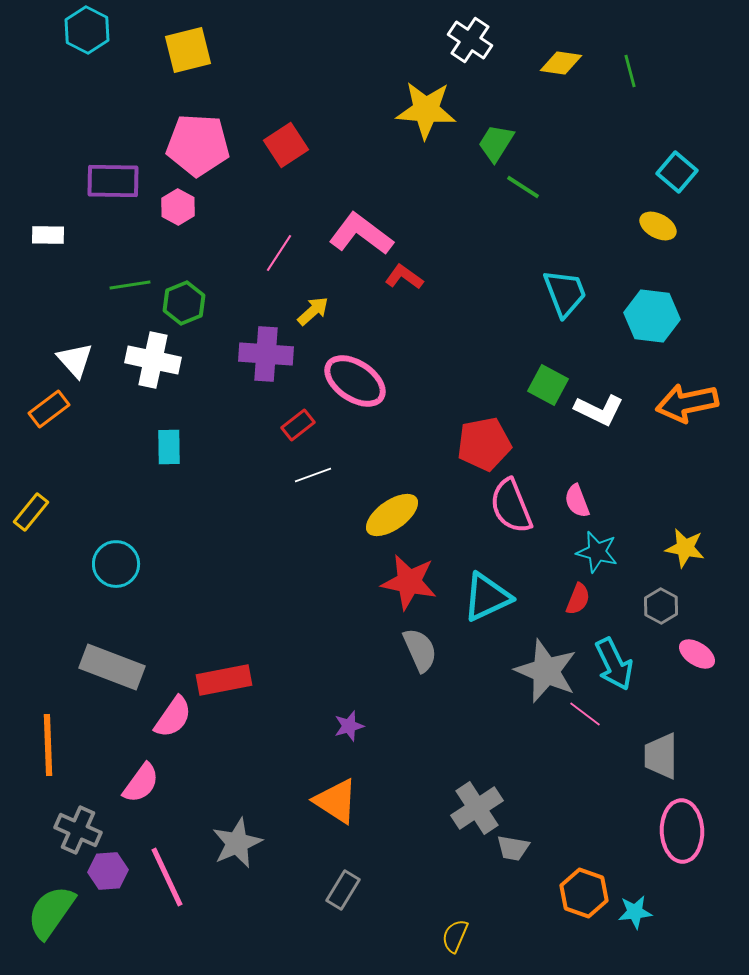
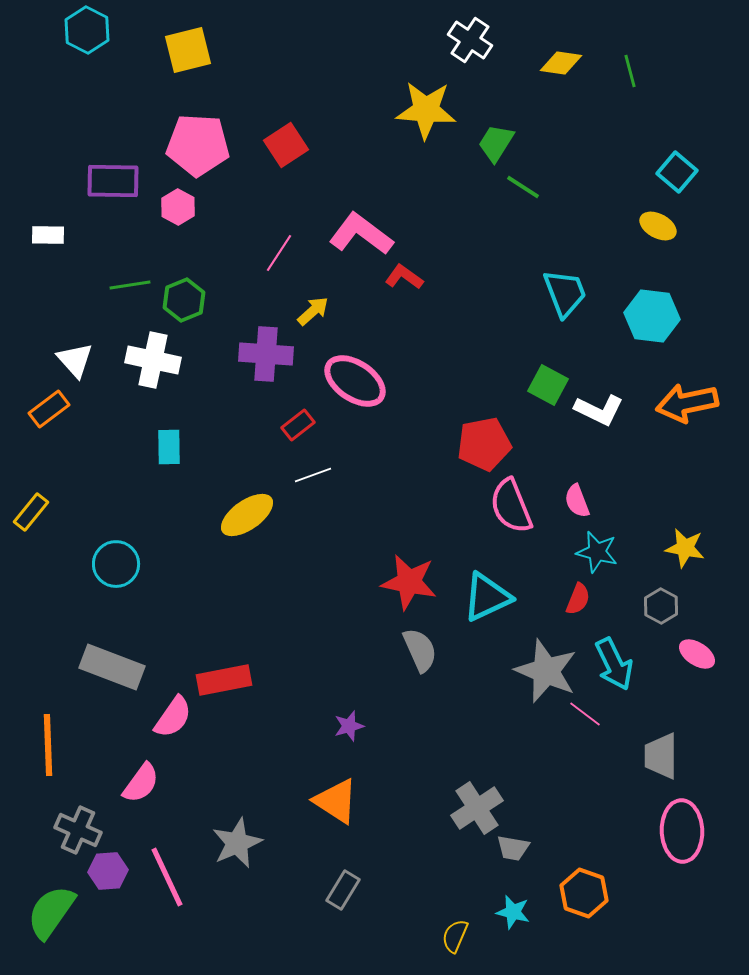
green hexagon at (184, 303): moved 3 px up
yellow ellipse at (392, 515): moved 145 px left
cyan star at (635, 912): moved 122 px left; rotated 20 degrees clockwise
